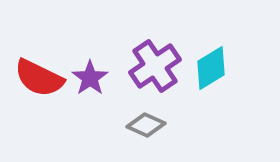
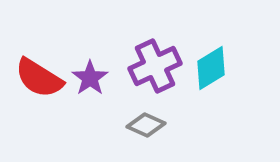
purple cross: rotated 9 degrees clockwise
red semicircle: rotated 6 degrees clockwise
